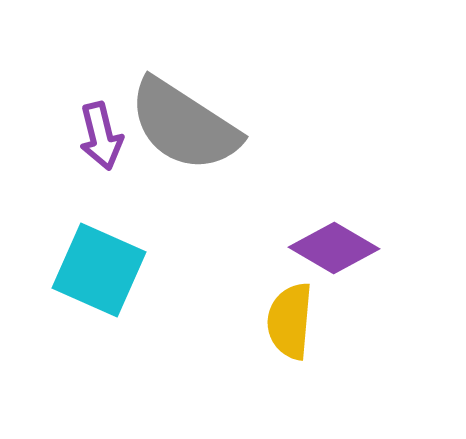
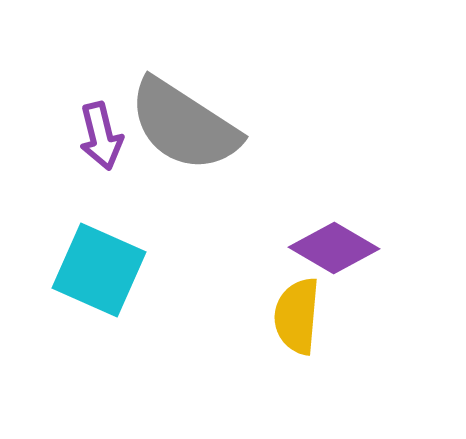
yellow semicircle: moved 7 px right, 5 px up
